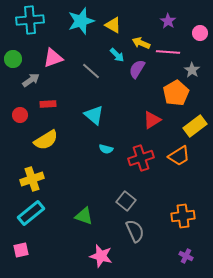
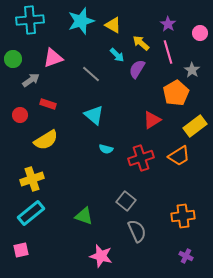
purple star: moved 3 px down
yellow arrow: rotated 18 degrees clockwise
pink line: rotated 70 degrees clockwise
gray line: moved 3 px down
red rectangle: rotated 21 degrees clockwise
gray semicircle: moved 2 px right
